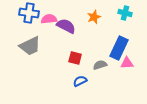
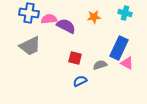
orange star: rotated 16 degrees clockwise
pink triangle: rotated 32 degrees clockwise
